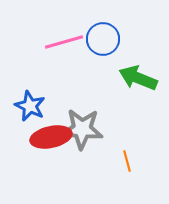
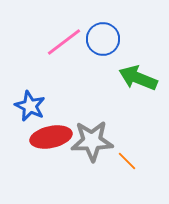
pink line: rotated 21 degrees counterclockwise
gray star: moved 10 px right, 12 px down; rotated 6 degrees counterclockwise
orange line: rotated 30 degrees counterclockwise
